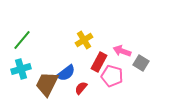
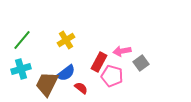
yellow cross: moved 18 px left
pink arrow: rotated 30 degrees counterclockwise
gray square: rotated 21 degrees clockwise
red semicircle: rotated 88 degrees clockwise
